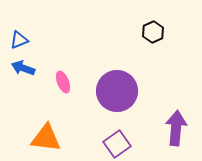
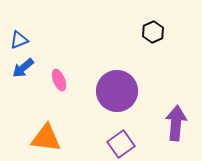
blue arrow: rotated 60 degrees counterclockwise
pink ellipse: moved 4 px left, 2 px up
purple arrow: moved 5 px up
purple square: moved 4 px right
